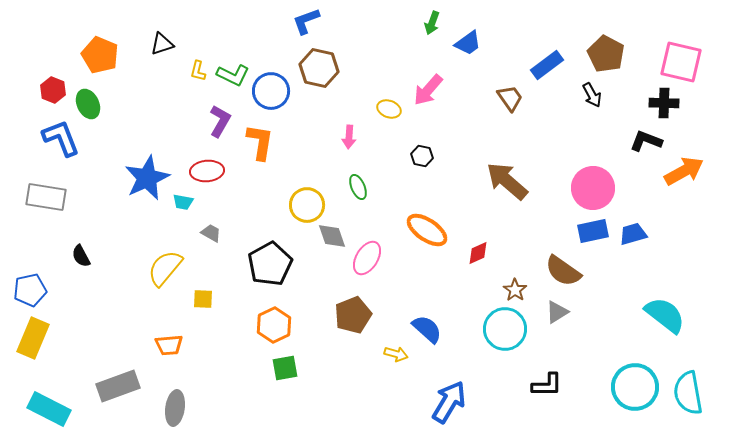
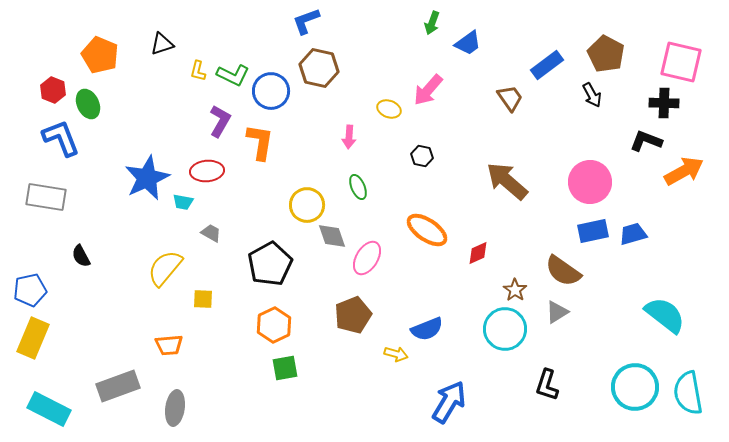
pink circle at (593, 188): moved 3 px left, 6 px up
blue semicircle at (427, 329): rotated 116 degrees clockwise
black L-shape at (547, 385): rotated 108 degrees clockwise
